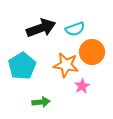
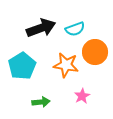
orange circle: moved 3 px right
pink star: moved 10 px down
